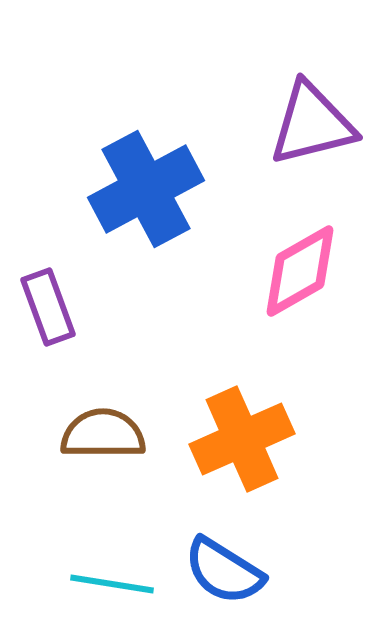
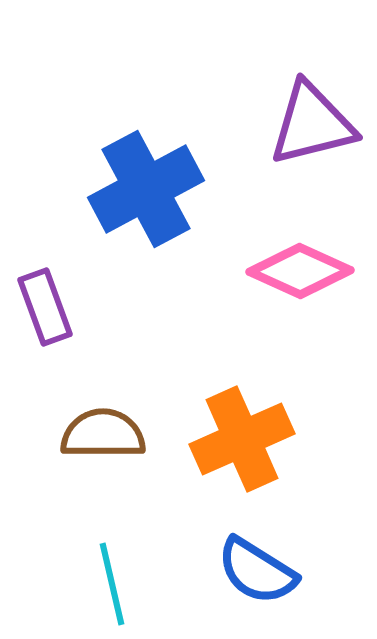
pink diamond: rotated 54 degrees clockwise
purple rectangle: moved 3 px left
blue semicircle: moved 33 px right
cyan line: rotated 68 degrees clockwise
